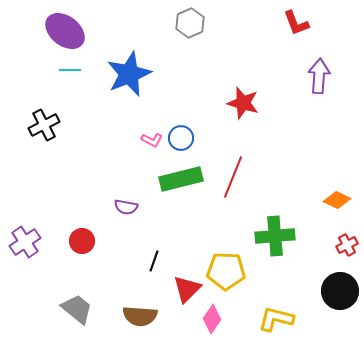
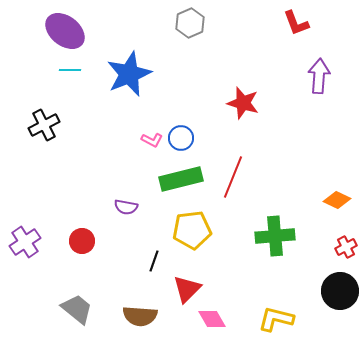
red cross: moved 1 px left, 2 px down
yellow pentagon: moved 34 px left, 41 px up; rotated 9 degrees counterclockwise
pink diamond: rotated 64 degrees counterclockwise
